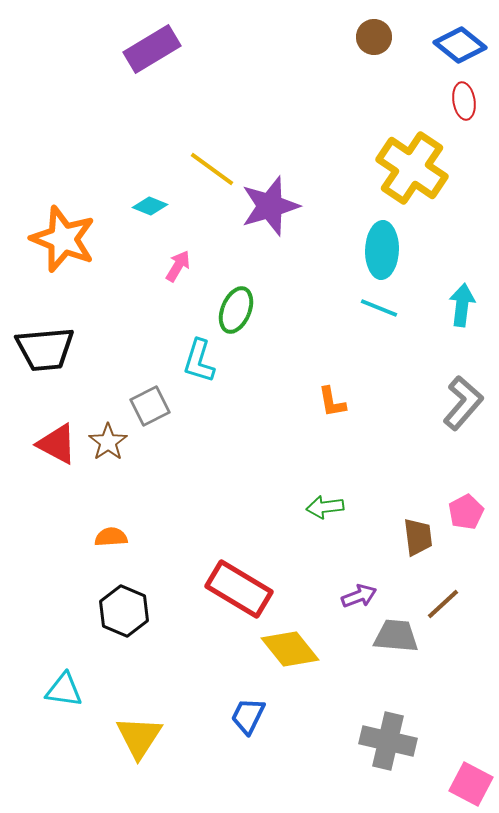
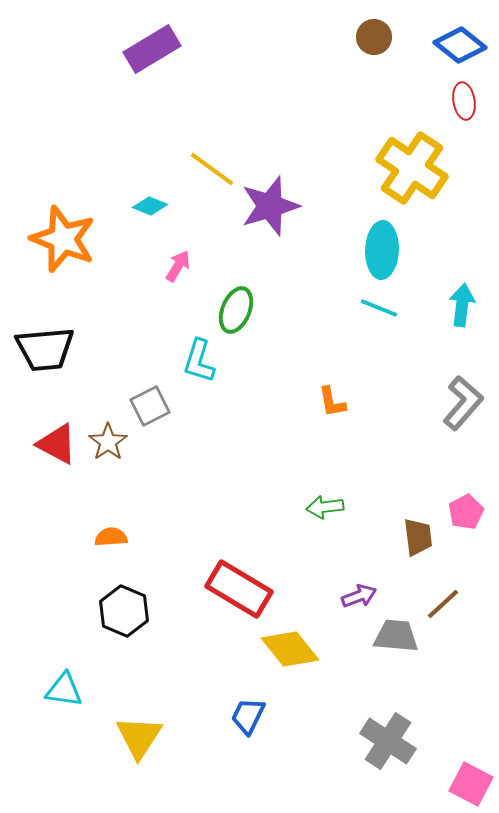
gray cross: rotated 20 degrees clockwise
